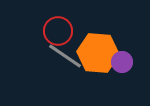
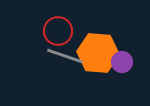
gray line: rotated 15 degrees counterclockwise
